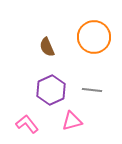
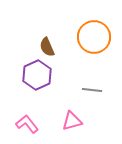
purple hexagon: moved 14 px left, 15 px up
